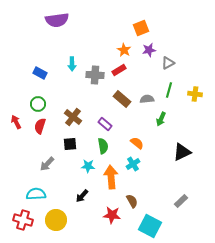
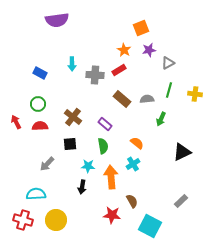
red semicircle: rotated 70 degrees clockwise
black arrow: moved 9 px up; rotated 32 degrees counterclockwise
